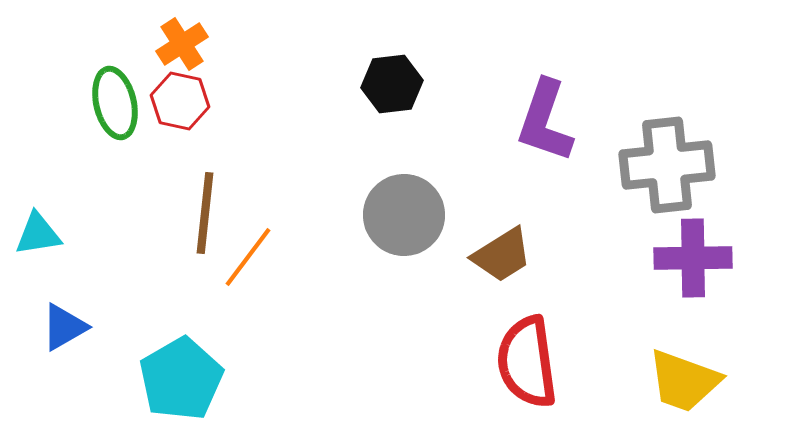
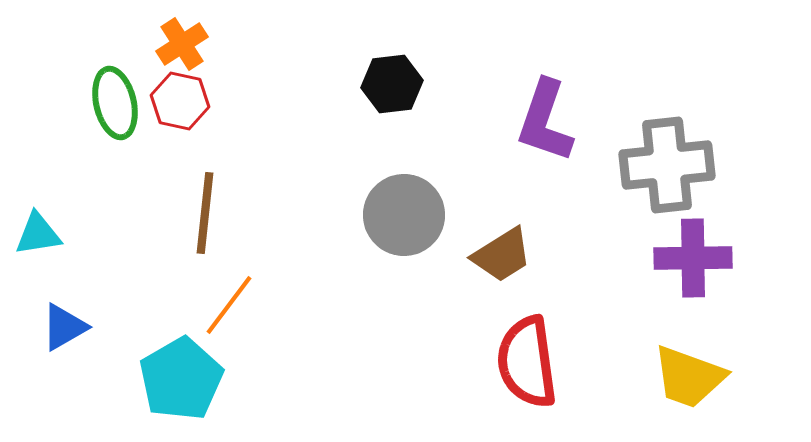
orange line: moved 19 px left, 48 px down
yellow trapezoid: moved 5 px right, 4 px up
